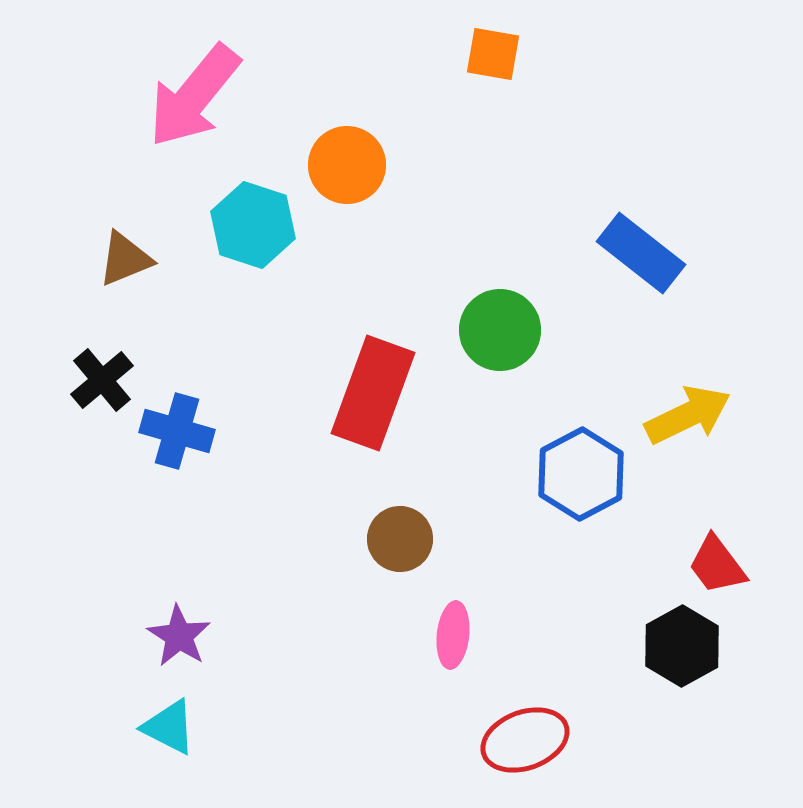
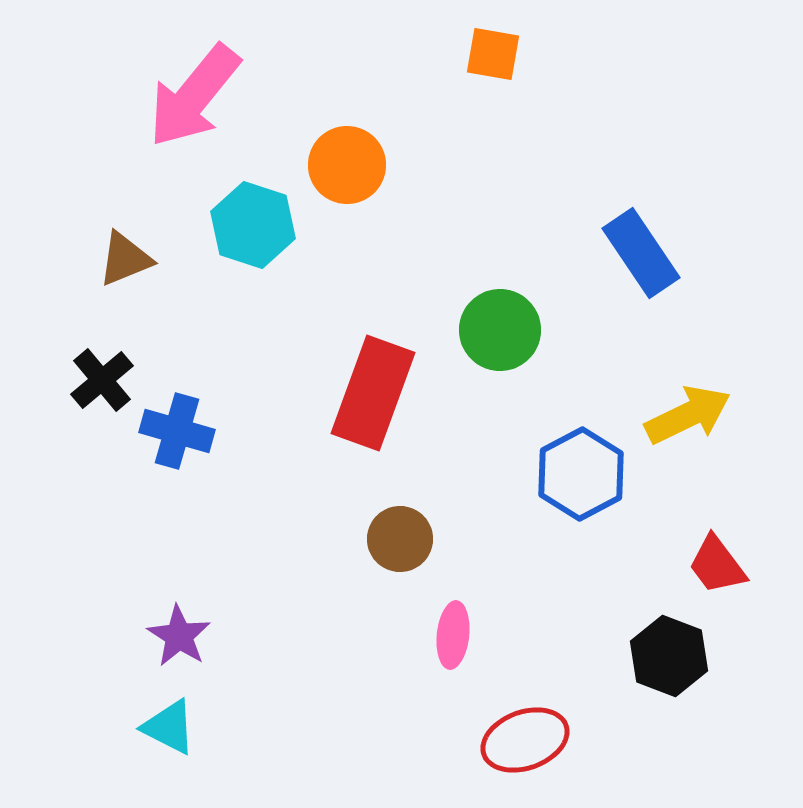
blue rectangle: rotated 18 degrees clockwise
black hexagon: moved 13 px left, 10 px down; rotated 10 degrees counterclockwise
